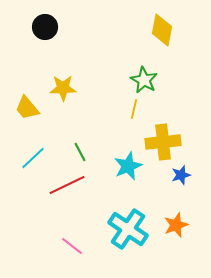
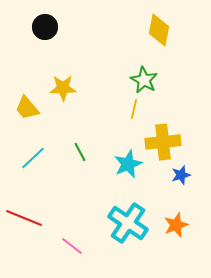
yellow diamond: moved 3 px left
cyan star: moved 2 px up
red line: moved 43 px left, 33 px down; rotated 48 degrees clockwise
cyan cross: moved 6 px up
